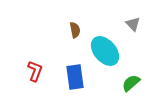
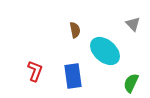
cyan ellipse: rotated 8 degrees counterclockwise
blue rectangle: moved 2 px left, 1 px up
green semicircle: rotated 24 degrees counterclockwise
